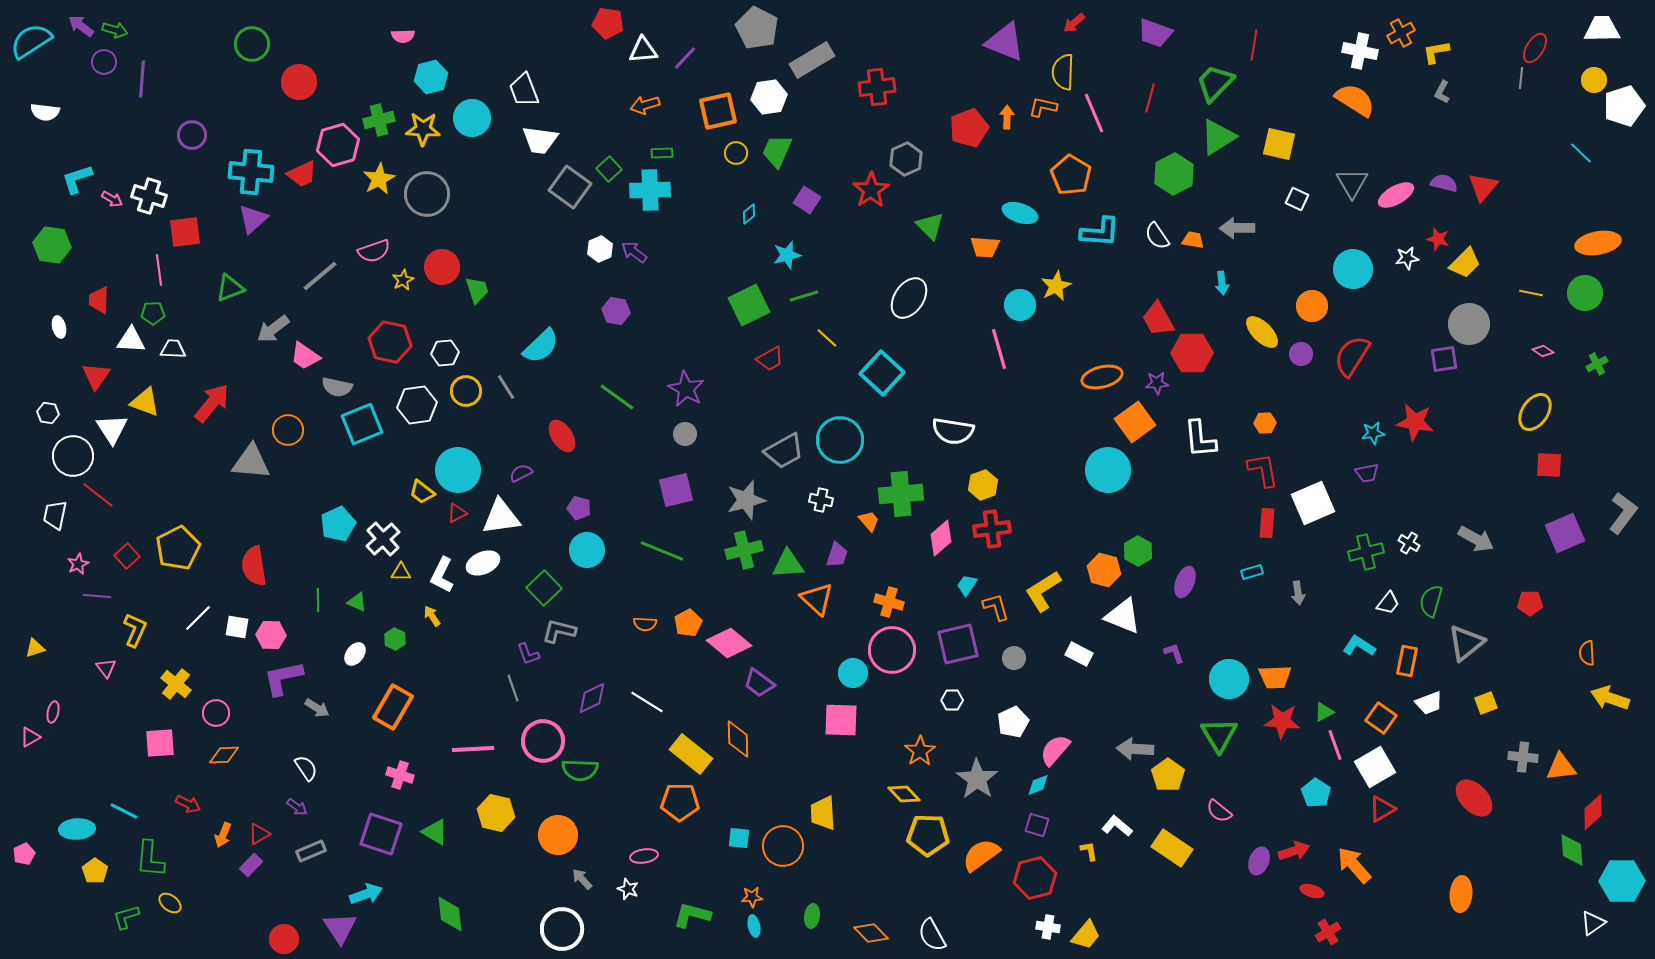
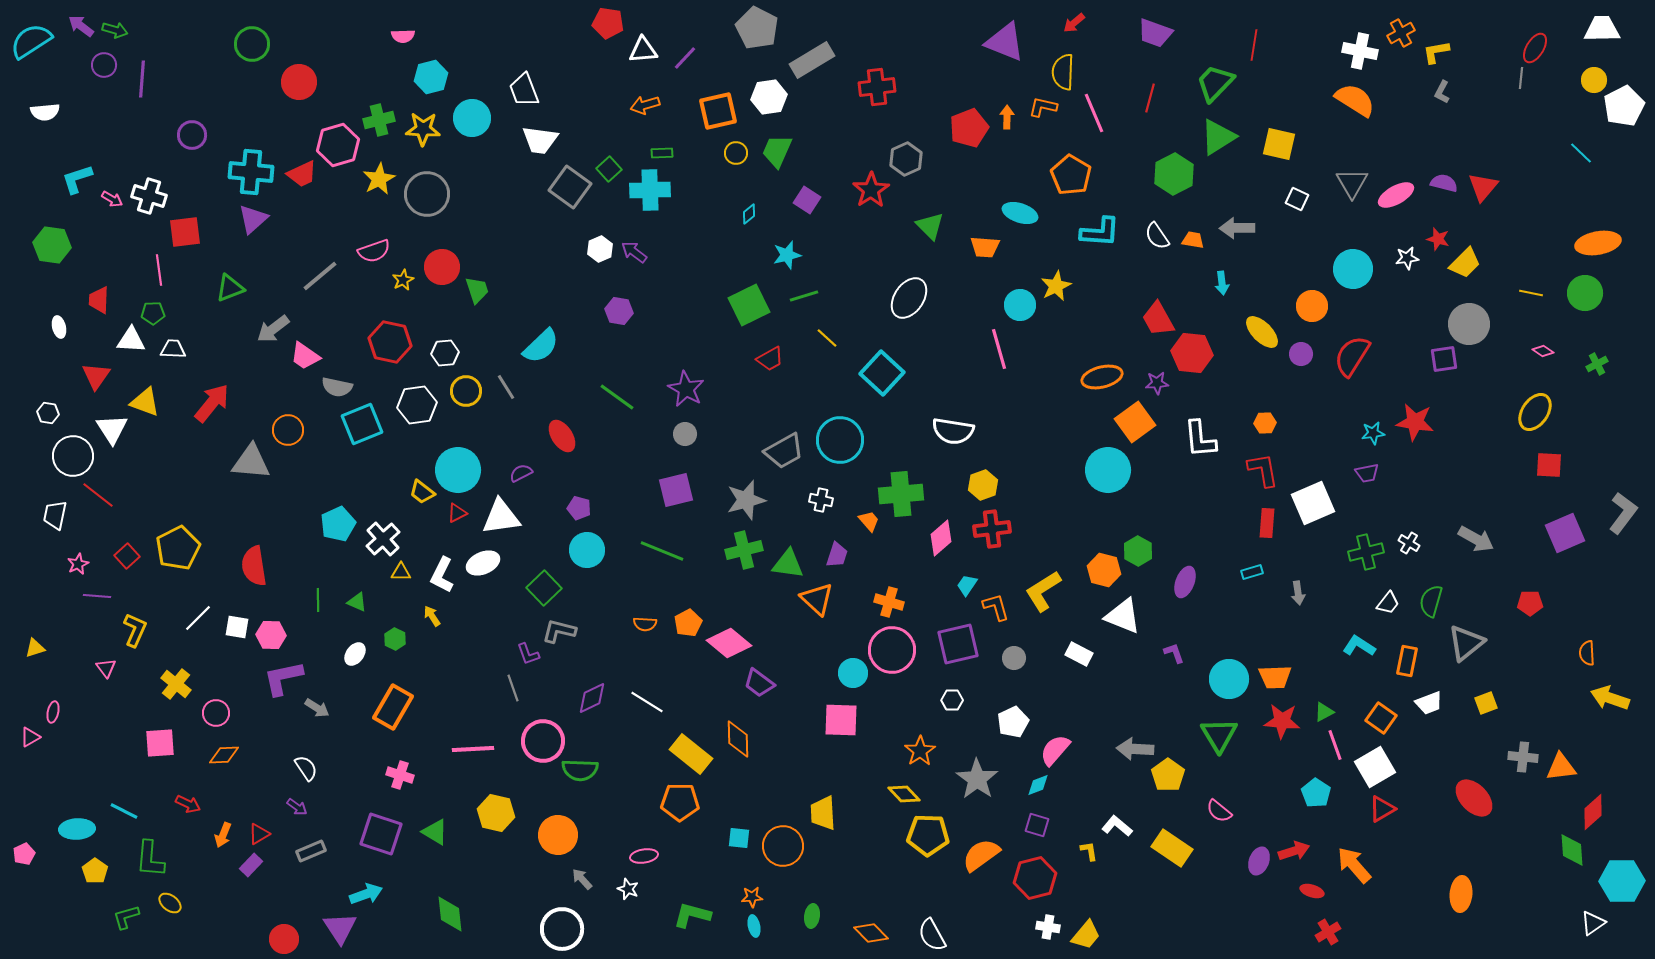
purple circle at (104, 62): moved 3 px down
white pentagon at (1624, 106): rotated 9 degrees counterclockwise
white semicircle at (45, 112): rotated 12 degrees counterclockwise
purple hexagon at (616, 311): moved 3 px right
red hexagon at (1192, 353): rotated 6 degrees clockwise
green triangle at (788, 564): rotated 12 degrees clockwise
